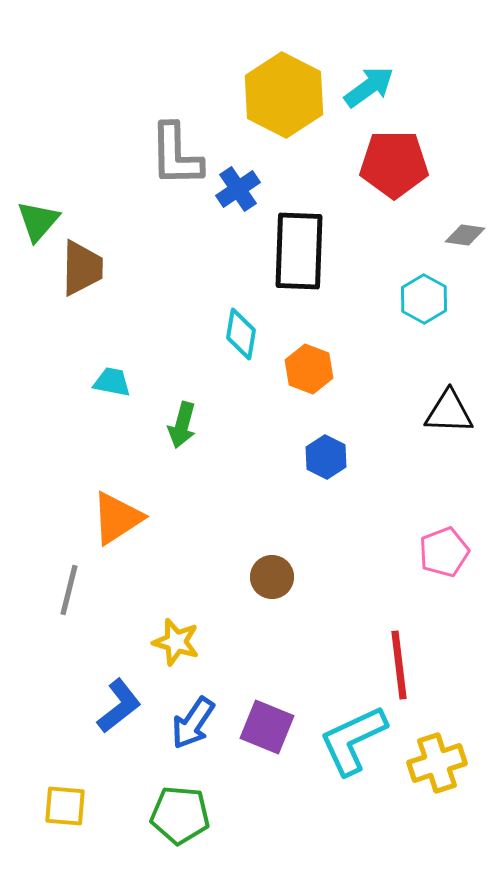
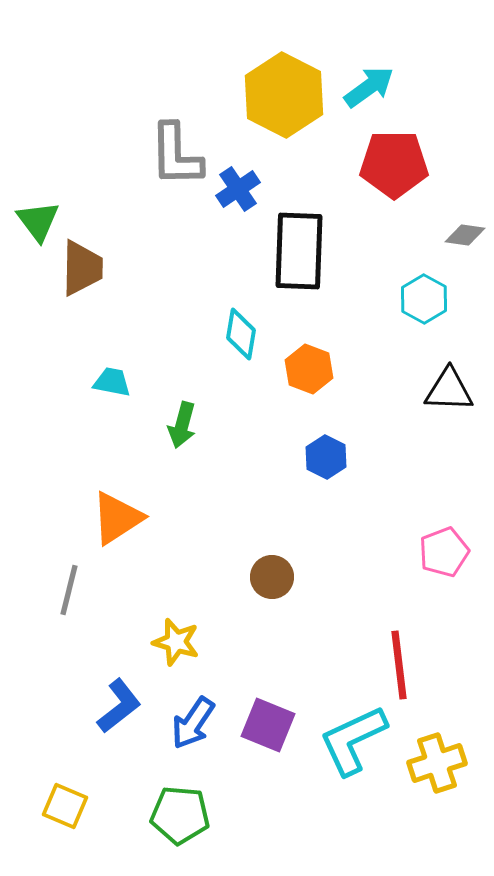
green triangle: rotated 18 degrees counterclockwise
black triangle: moved 22 px up
purple square: moved 1 px right, 2 px up
yellow square: rotated 18 degrees clockwise
